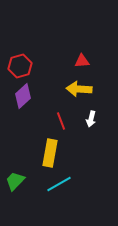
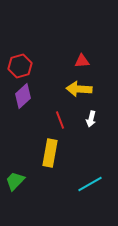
red line: moved 1 px left, 1 px up
cyan line: moved 31 px right
